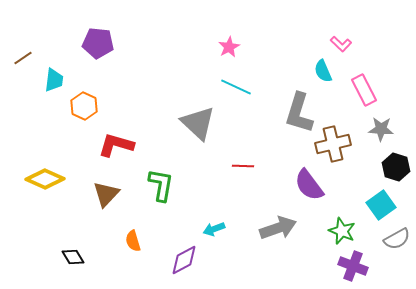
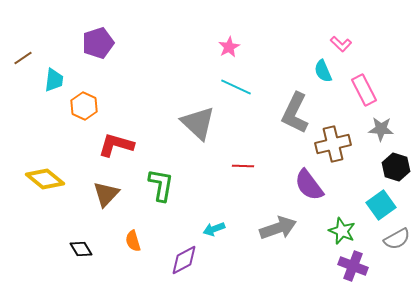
purple pentagon: rotated 24 degrees counterclockwise
gray L-shape: moved 4 px left; rotated 9 degrees clockwise
yellow diamond: rotated 15 degrees clockwise
black diamond: moved 8 px right, 8 px up
